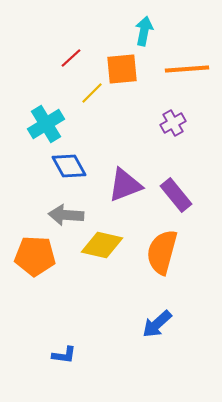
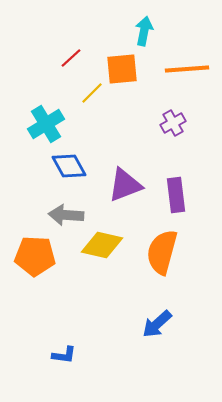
purple rectangle: rotated 32 degrees clockwise
